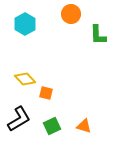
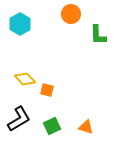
cyan hexagon: moved 5 px left
orange square: moved 1 px right, 3 px up
orange triangle: moved 2 px right, 1 px down
